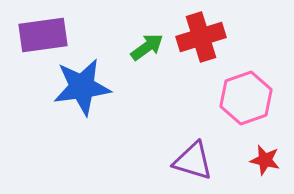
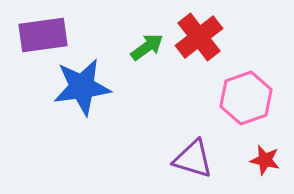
red cross: moved 2 px left; rotated 21 degrees counterclockwise
purple triangle: moved 2 px up
